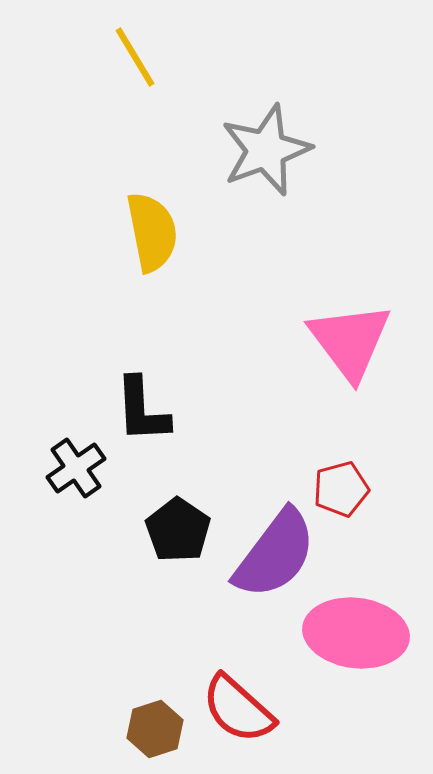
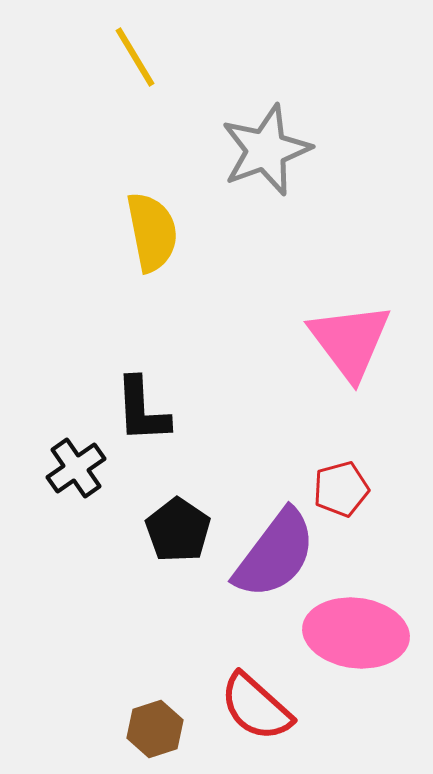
red semicircle: moved 18 px right, 2 px up
